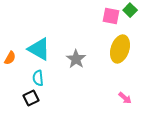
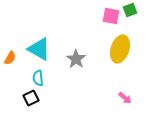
green square: rotated 24 degrees clockwise
